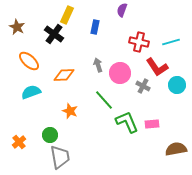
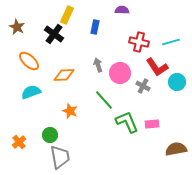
purple semicircle: rotated 72 degrees clockwise
cyan circle: moved 3 px up
